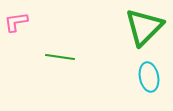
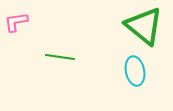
green triangle: moved 1 px up; rotated 36 degrees counterclockwise
cyan ellipse: moved 14 px left, 6 px up
